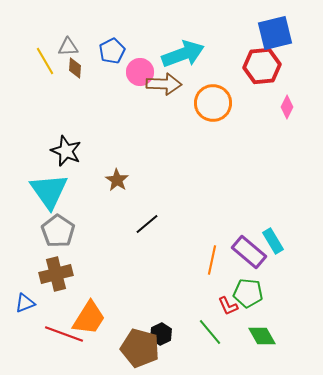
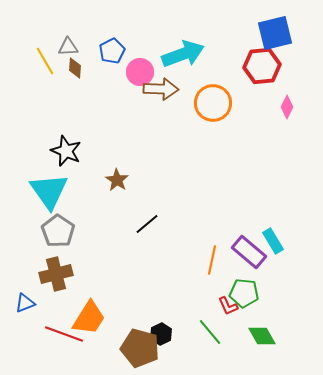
brown arrow: moved 3 px left, 5 px down
green pentagon: moved 4 px left
